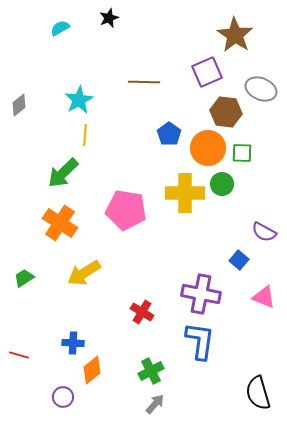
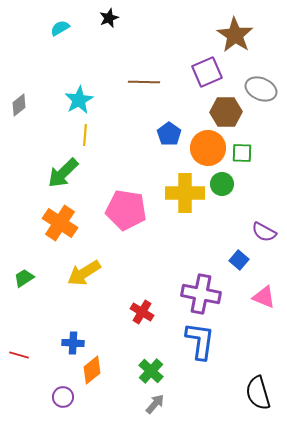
brown hexagon: rotated 8 degrees counterclockwise
green cross: rotated 20 degrees counterclockwise
